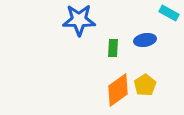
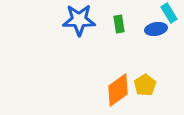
cyan rectangle: rotated 30 degrees clockwise
blue ellipse: moved 11 px right, 11 px up
green rectangle: moved 6 px right, 24 px up; rotated 12 degrees counterclockwise
